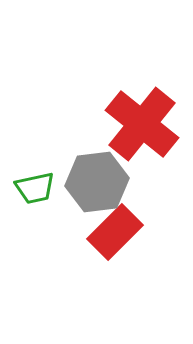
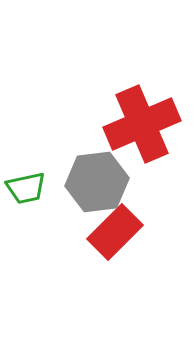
red cross: rotated 28 degrees clockwise
green trapezoid: moved 9 px left
